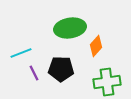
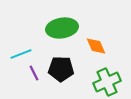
green ellipse: moved 8 px left
orange diamond: rotated 65 degrees counterclockwise
cyan line: moved 1 px down
green cross: rotated 16 degrees counterclockwise
